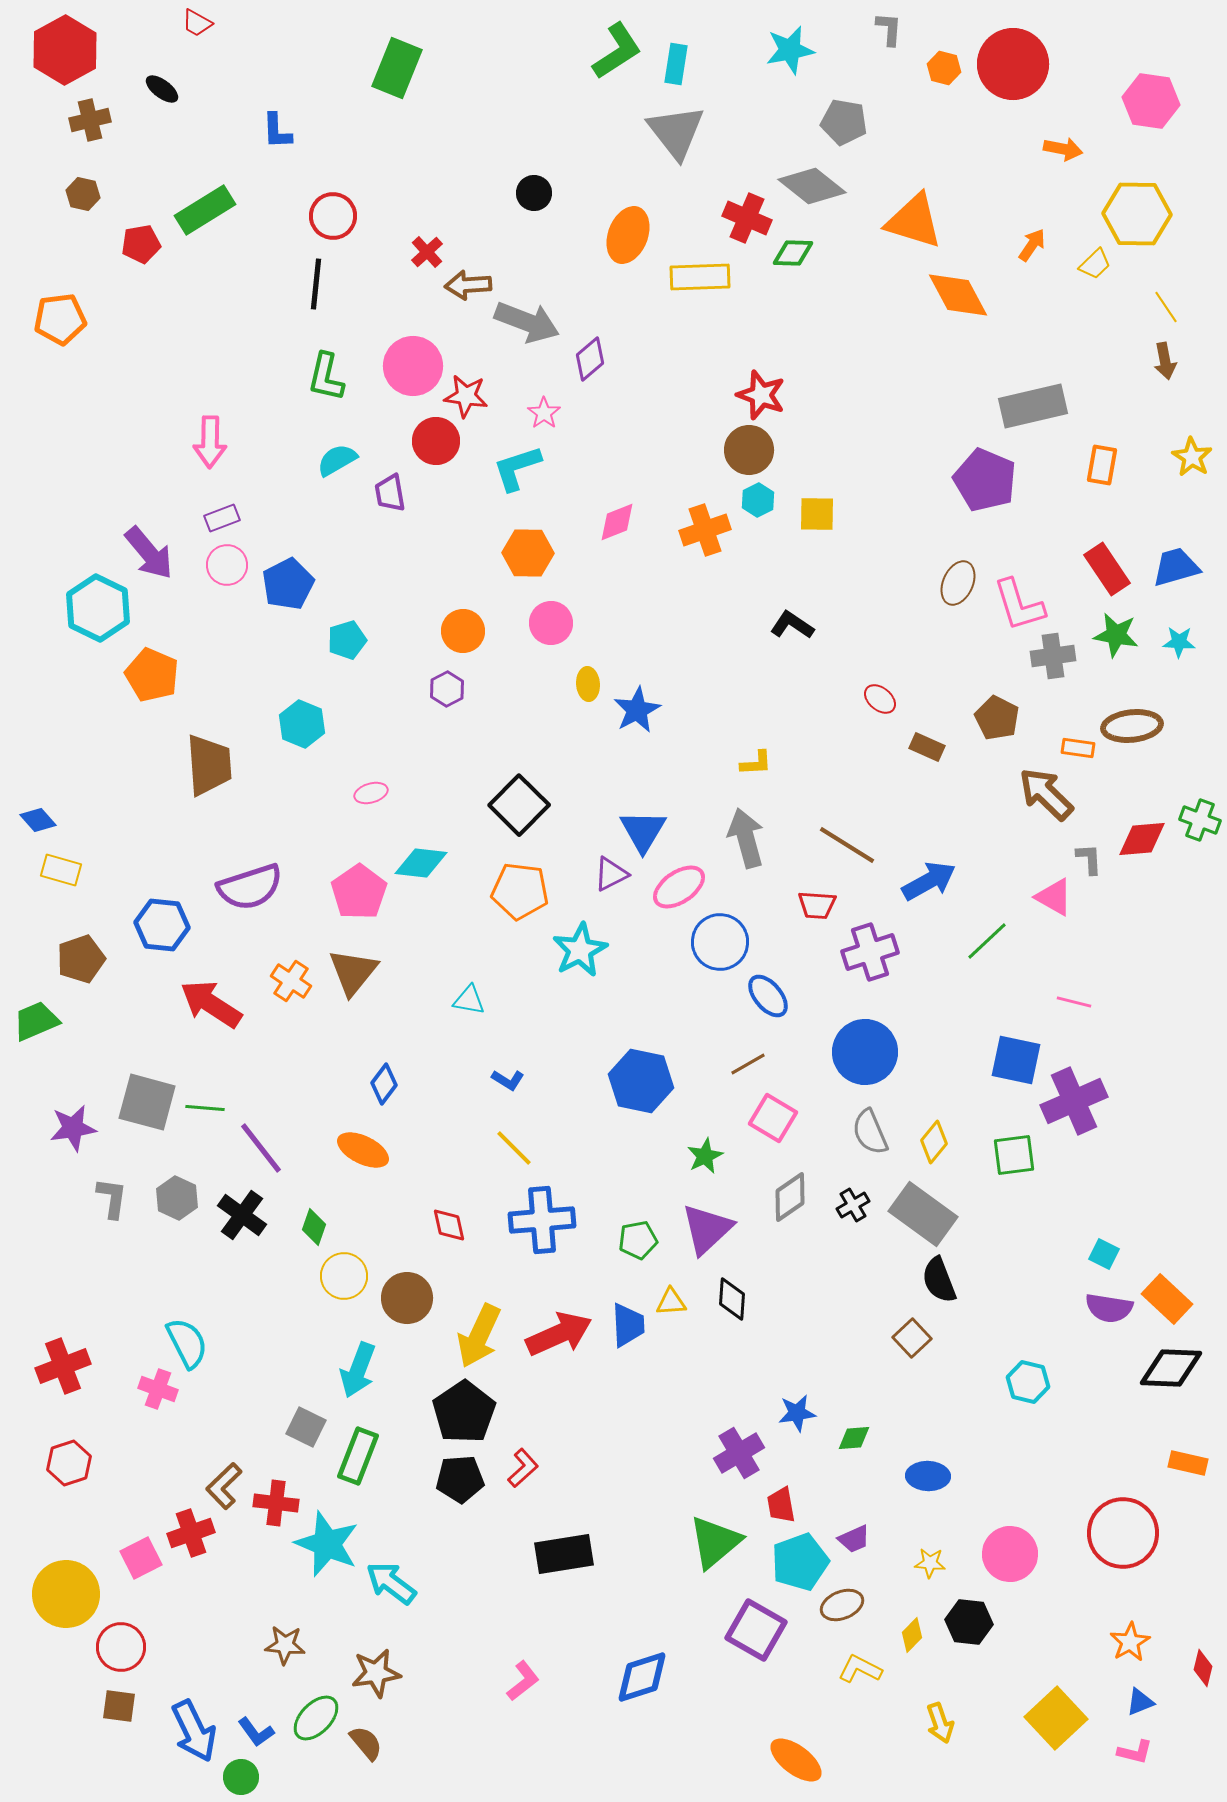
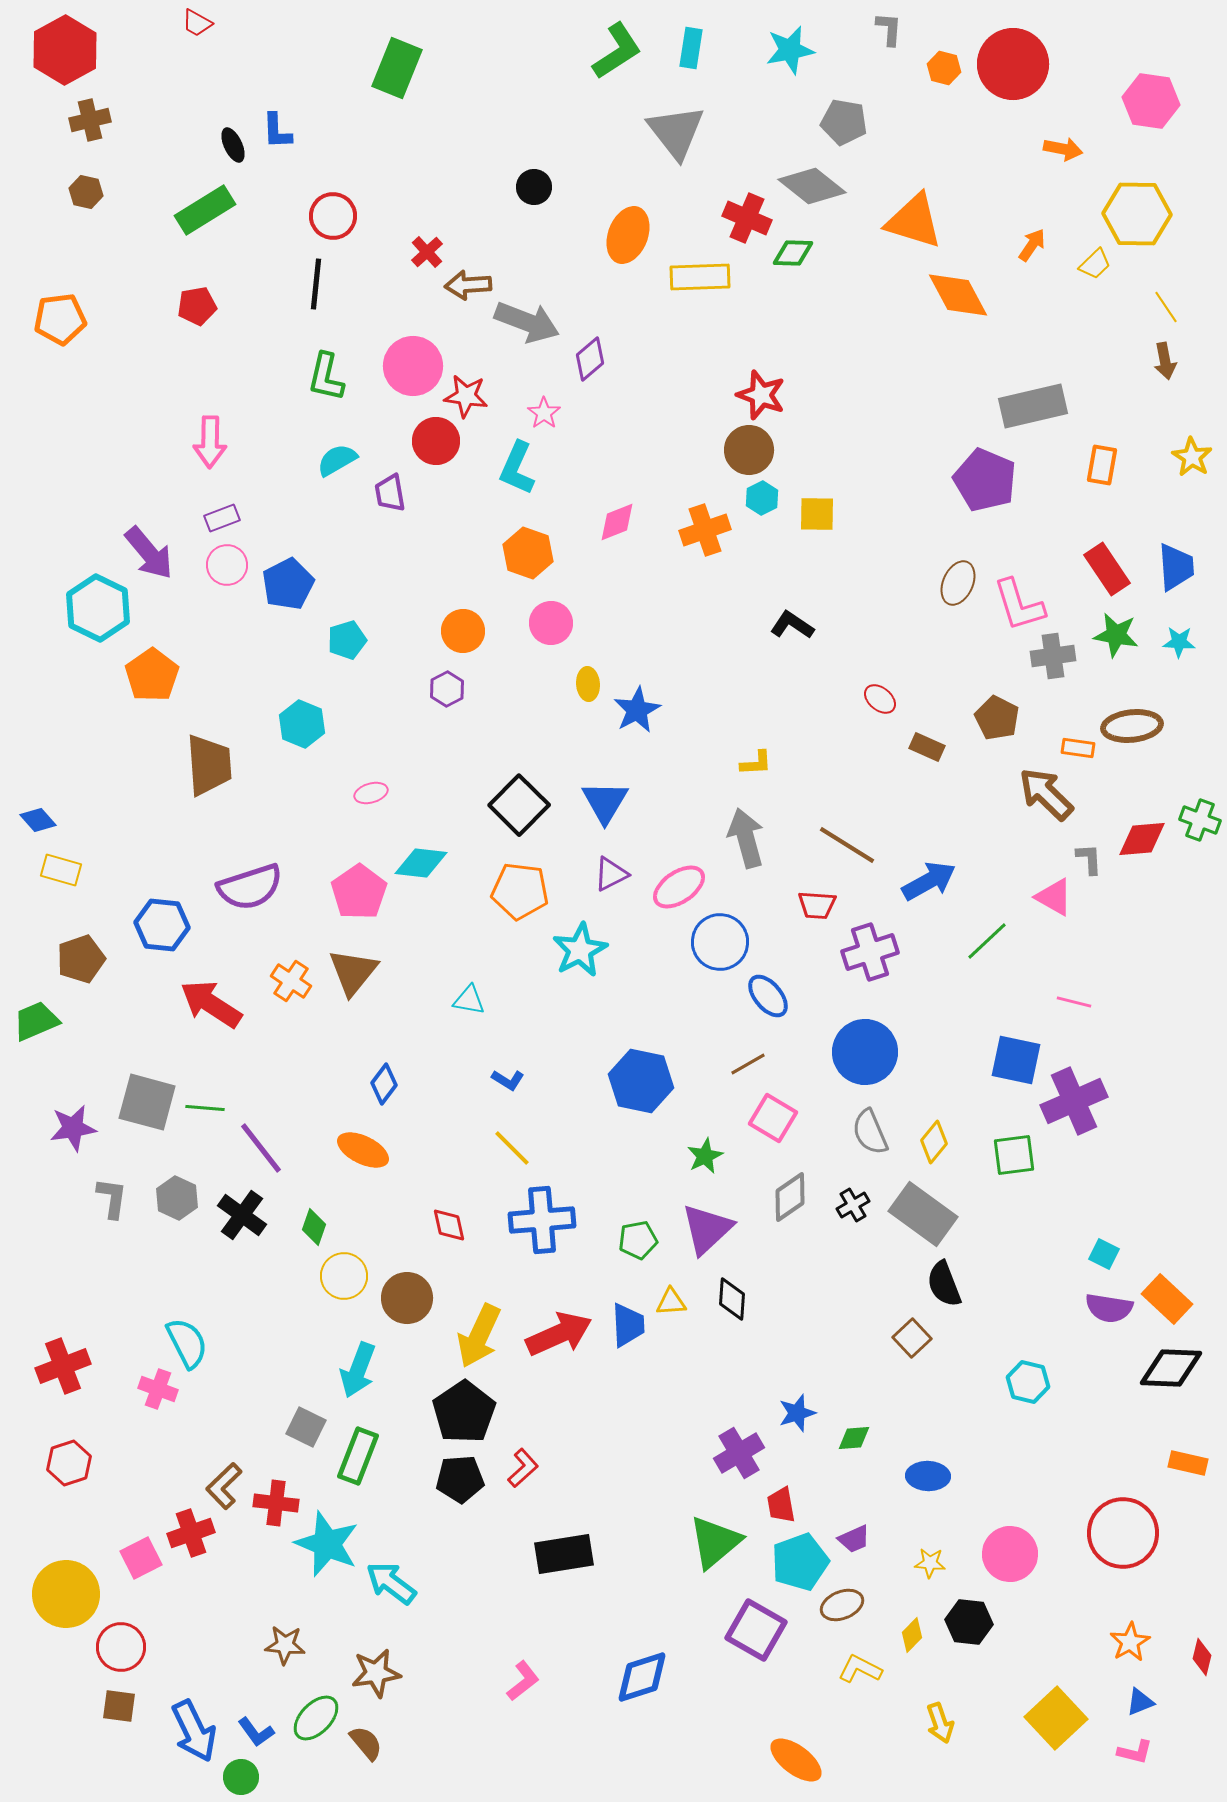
cyan rectangle at (676, 64): moved 15 px right, 16 px up
black ellipse at (162, 89): moved 71 px right, 56 px down; rotated 28 degrees clockwise
black circle at (534, 193): moved 6 px up
brown hexagon at (83, 194): moved 3 px right, 2 px up
red pentagon at (141, 244): moved 56 px right, 62 px down
cyan L-shape at (517, 468): rotated 48 degrees counterclockwise
cyan hexagon at (758, 500): moved 4 px right, 2 px up
orange hexagon at (528, 553): rotated 18 degrees clockwise
blue trapezoid at (1176, 567): rotated 102 degrees clockwise
orange pentagon at (152, 675): rotated 14 degrees clockwise
blue triangle at (643, 831): moved 38 px left, 29 px up
yellow line at (514, 1148): moved 2 px left
black semicircle at (939, 1280): moved 5 px right, 4 px down
blue star at (797, 1413): rotated 9 degrees counterclockwise
red diamond at (1203, 1668): moved 1 px left, 11 px up
